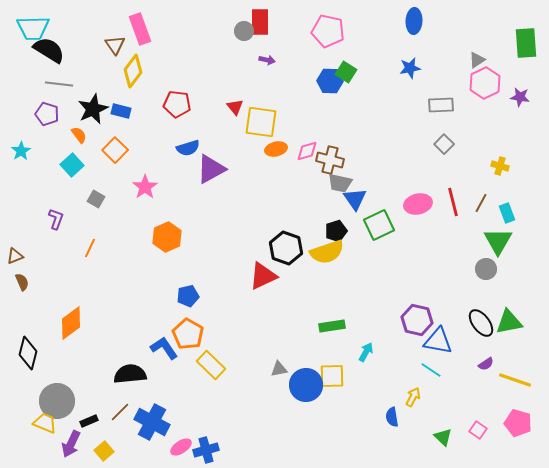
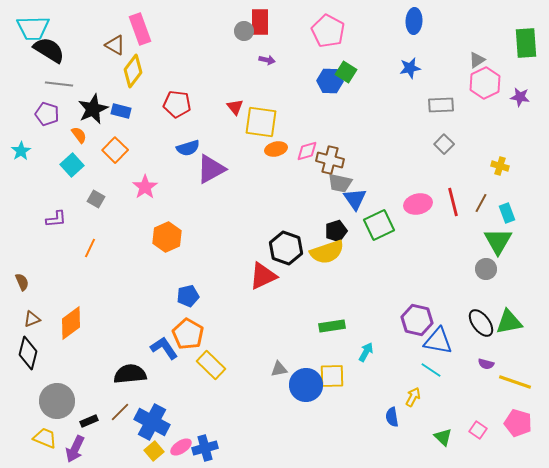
pink pentagon at (328, 31): rotated 16 degrees clockwise
brown triangle at (115, 45): rotated 25 degrees counterclockwise
purple L-shape at (56, 219): rotated 65 degrees clockwise
brown triangle at (15, 256): moved 17 px right, 63 px down
purple semicircle at (486, 364): rotated 49 degrees clockwise
yellow line at (515, 380): moved 2 px down
yellow trapezoid at (45, 423): moved 15 px down
purple arrow at (71, 444): moved 4 px right, 5 px down
blue cross at (206, 450): moved 1 px left, 2 px up
yellow square at (104, 451): moved 50 px right
